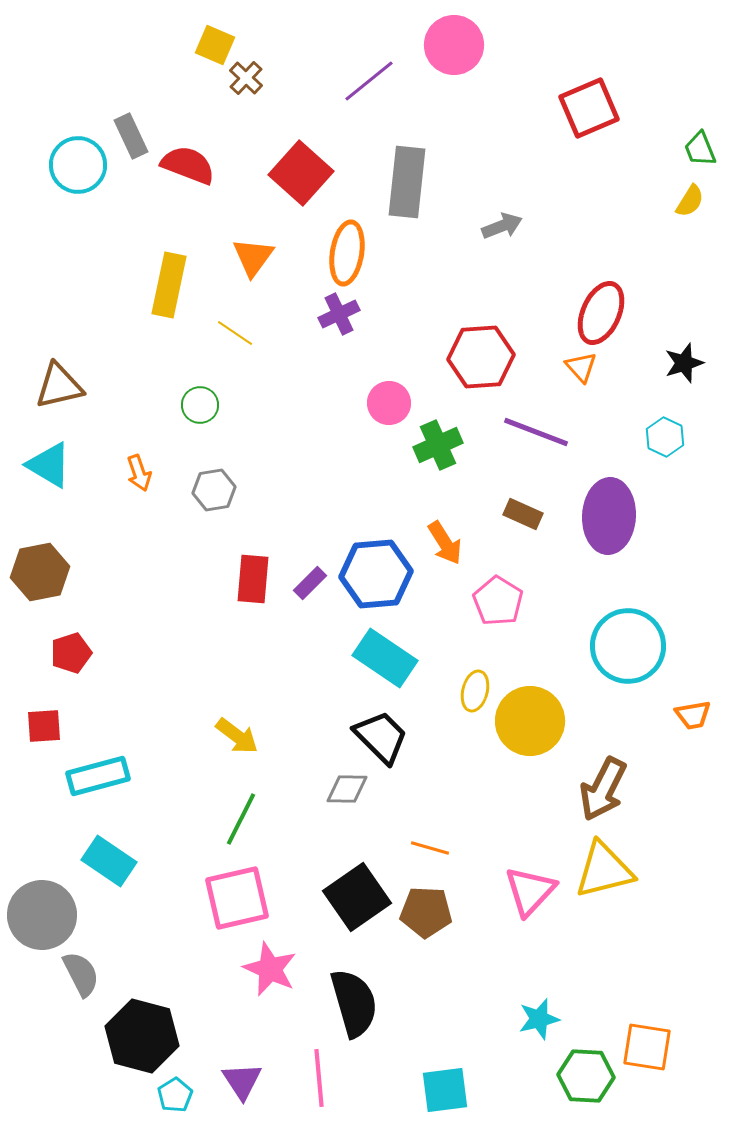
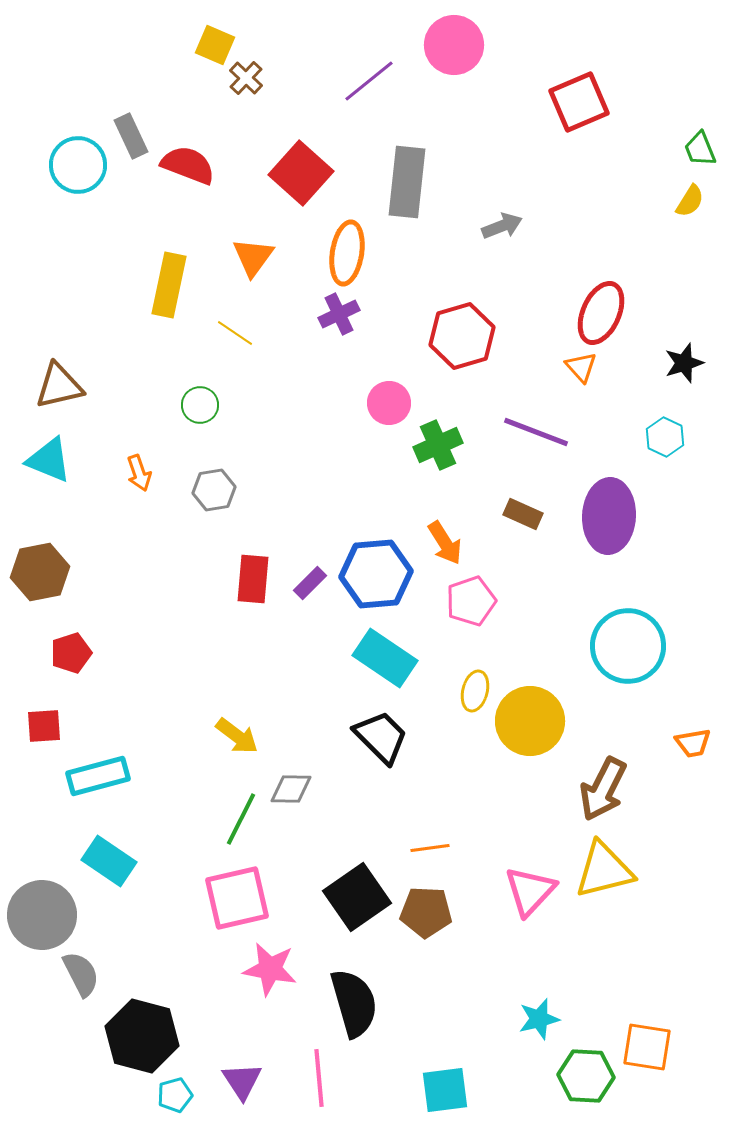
red square at (589, 108): moved 10 px left, 6 px up
red hexagon at (481, 357): moved 19 px left, 21 px up; rotated 12 degrees counterclockwise
cyan triangle at (49, 465): moved 5 px up; rotated 9 degrees counterclockwise
pink pentagon at (498, 601): moved 27 px left; rotated 21 degrees clockwise
orange trapezoid at (693, 715): moved 28 px down
gray diamond at (347, 789): moved 56 px left
orange line at (430, 848): rotated 24 degrees counterclockwise
pink star at (270, 969): rotated 14 degrees counterclockwise
cyan pentagon at (175, 1095): rotated 16 degrees clockwise
